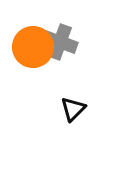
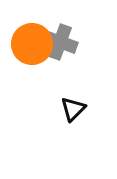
orange circle: moved 1 px left, 3 px up
